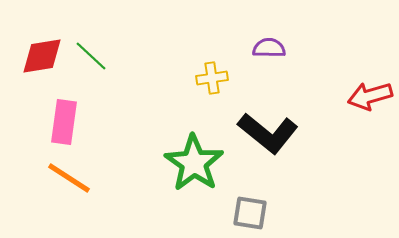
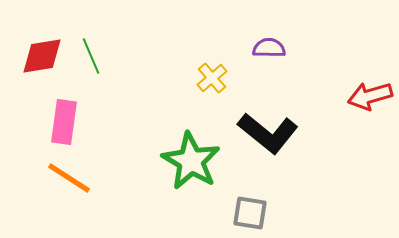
green line: rotated 24 degrees clockwise
yellow cross: rotated 32 degrees counterclockwise
green star: moved 3 px left, 2 px up; rotated 4 degrees counterclockwise
